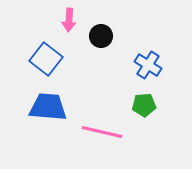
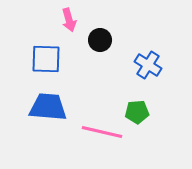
pink arrow: rotated 20 degrees counterclockwise
black circle: moved 1 px left, 4 px down
blue square: rotated 36 degrees counterclockwise
green pentagon: moved 7 px left, 7 px down
